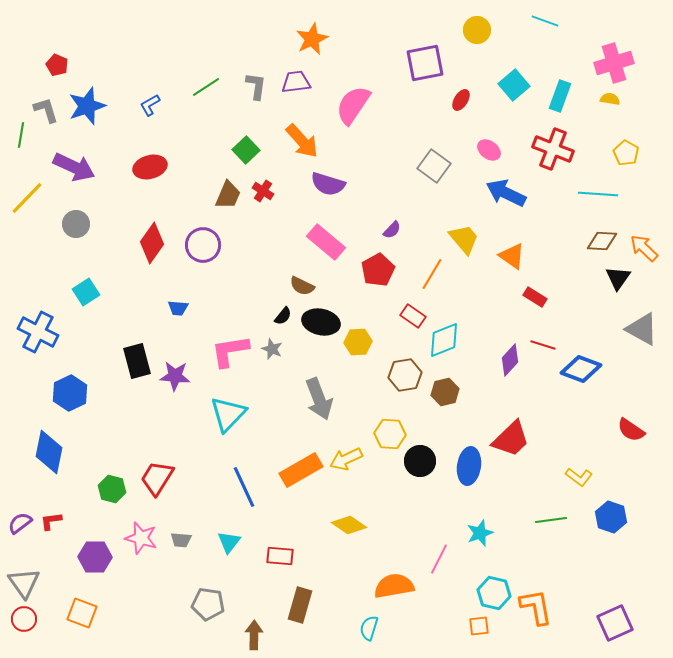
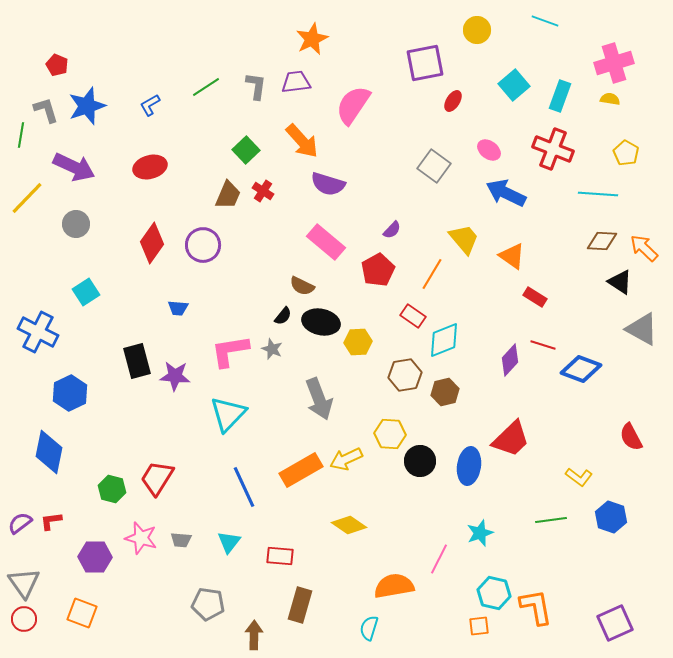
red ellipse at (461, 100): moved 8 px left, 1 px down
black triangle at (618, 278): moved 2 px right, 4 px down; rotated 32 degrees counterclockwise
red semicircle at (631, 430): moved 7 px down; rotated 28 degrees clockwise
